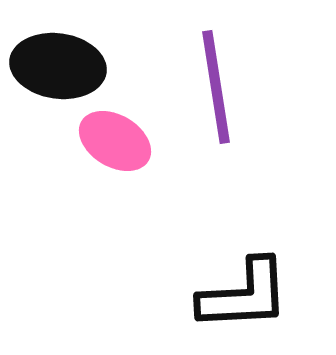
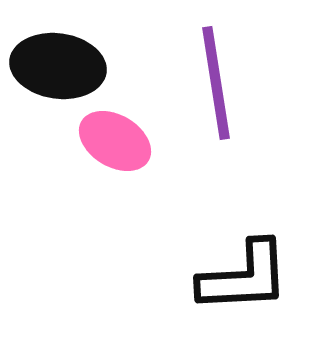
purple line: moved 4 px up
black L-shape: moved 18 px up
